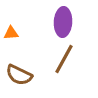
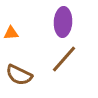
brown line: rotated 12 degrees clockwise
